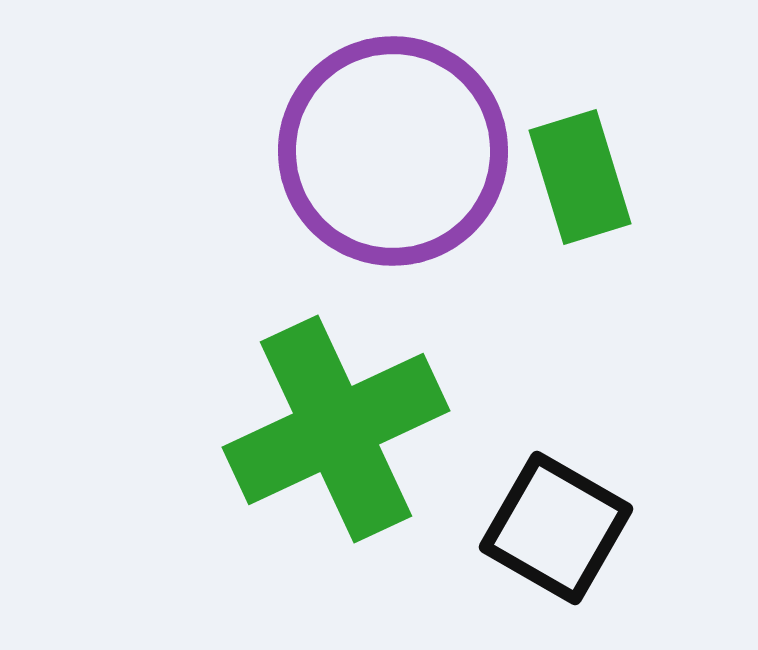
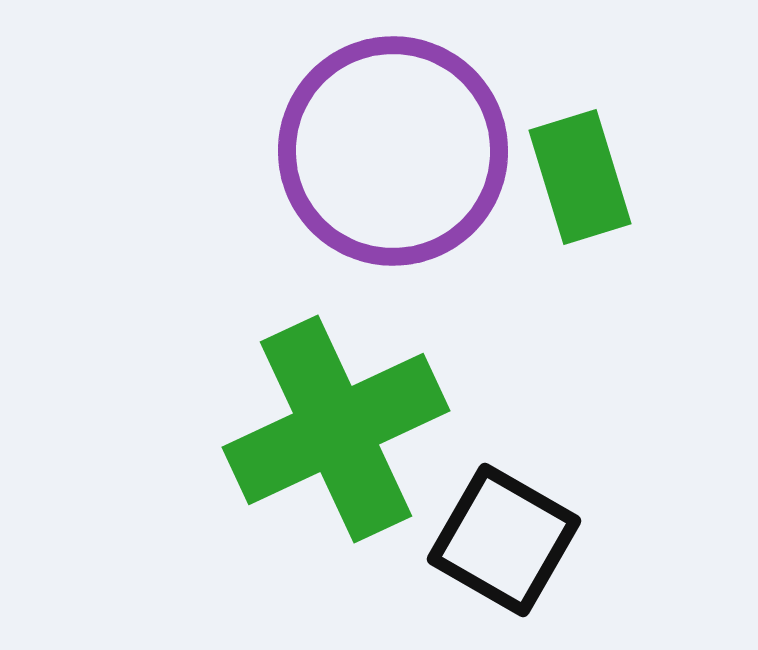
black square: moved 52 px left, 12 px down
